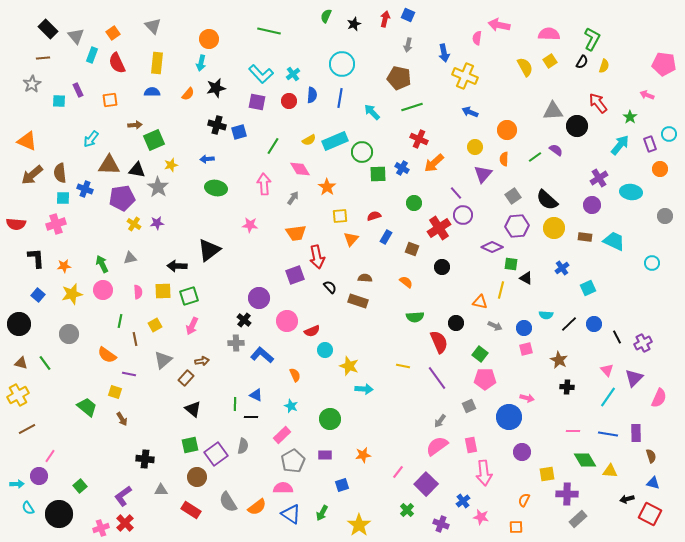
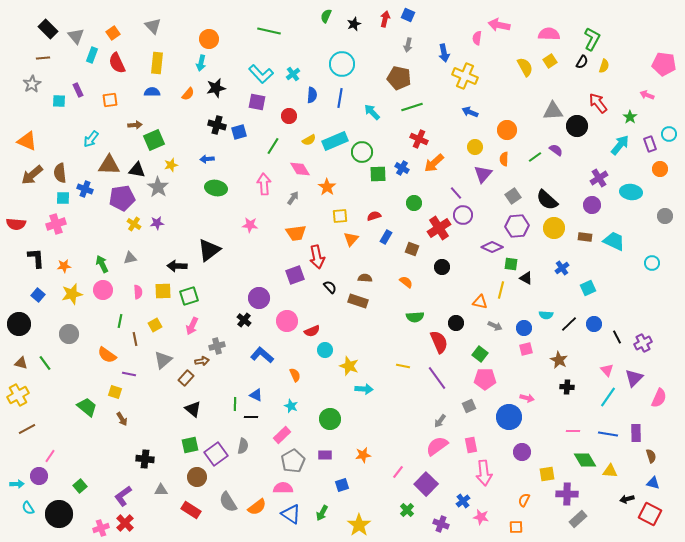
red circle at (289, 101): moved 15 px down
gray cross at (236, 343): moved 19 px left, 3 px down; rotated 14 degrees counterclockwise
